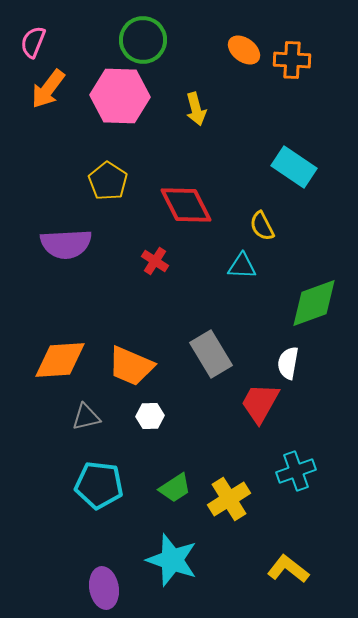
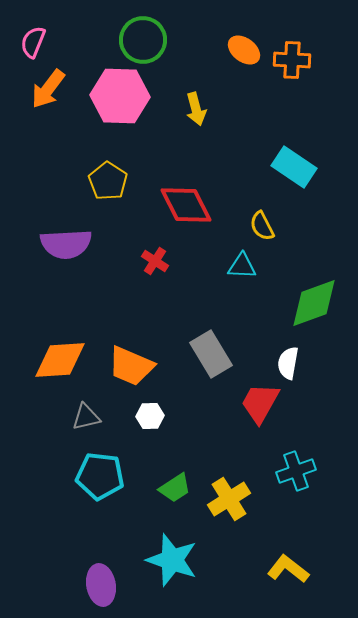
cyan pentagon: moved 1 px right, 9 px up
purple ellipse: moved 3 px left, 3 px up
